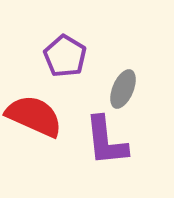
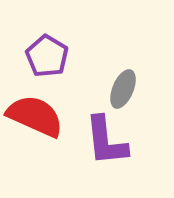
purple pentagon: moved 18 px left
red semicircle: moved 1 px right
